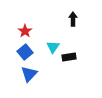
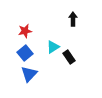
red star: rotated 24 degrees clockwise
cyan triangle: rotated 24 degrees clockwise
blue square: moved 1 px down
black rectangle: rotated 64 degrees clockwise
